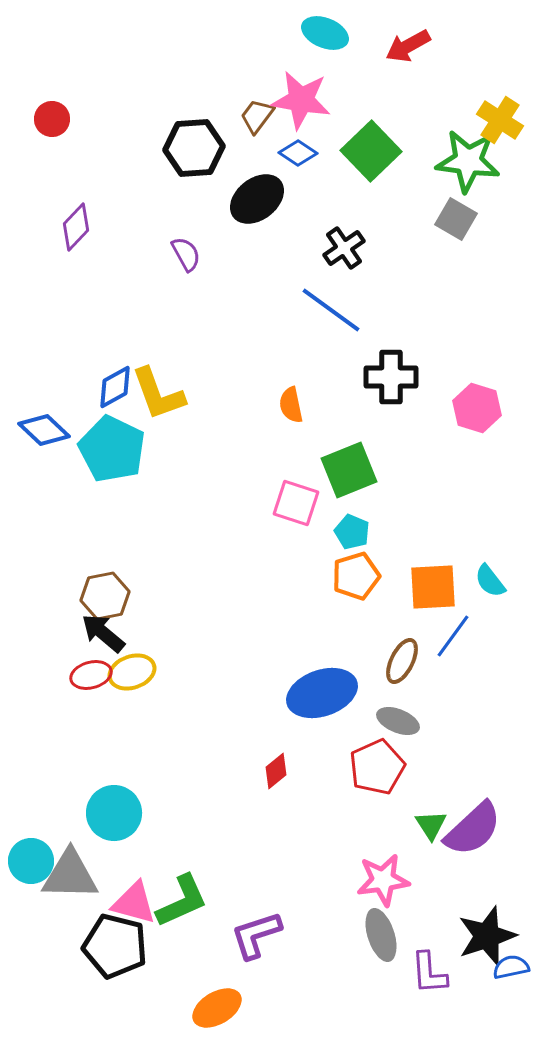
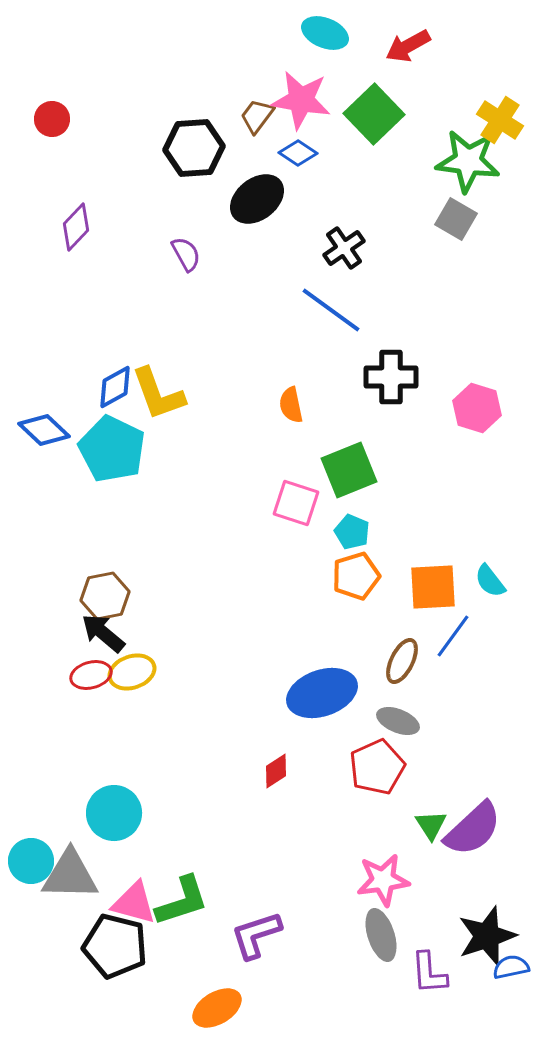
green square at (371, 151): moved 3 px right, 37 px up
red diamond at (276, 771): rotated 6 degrees clockwise
green L-shape at (182, 901): rotated 6 degrees clockwise
